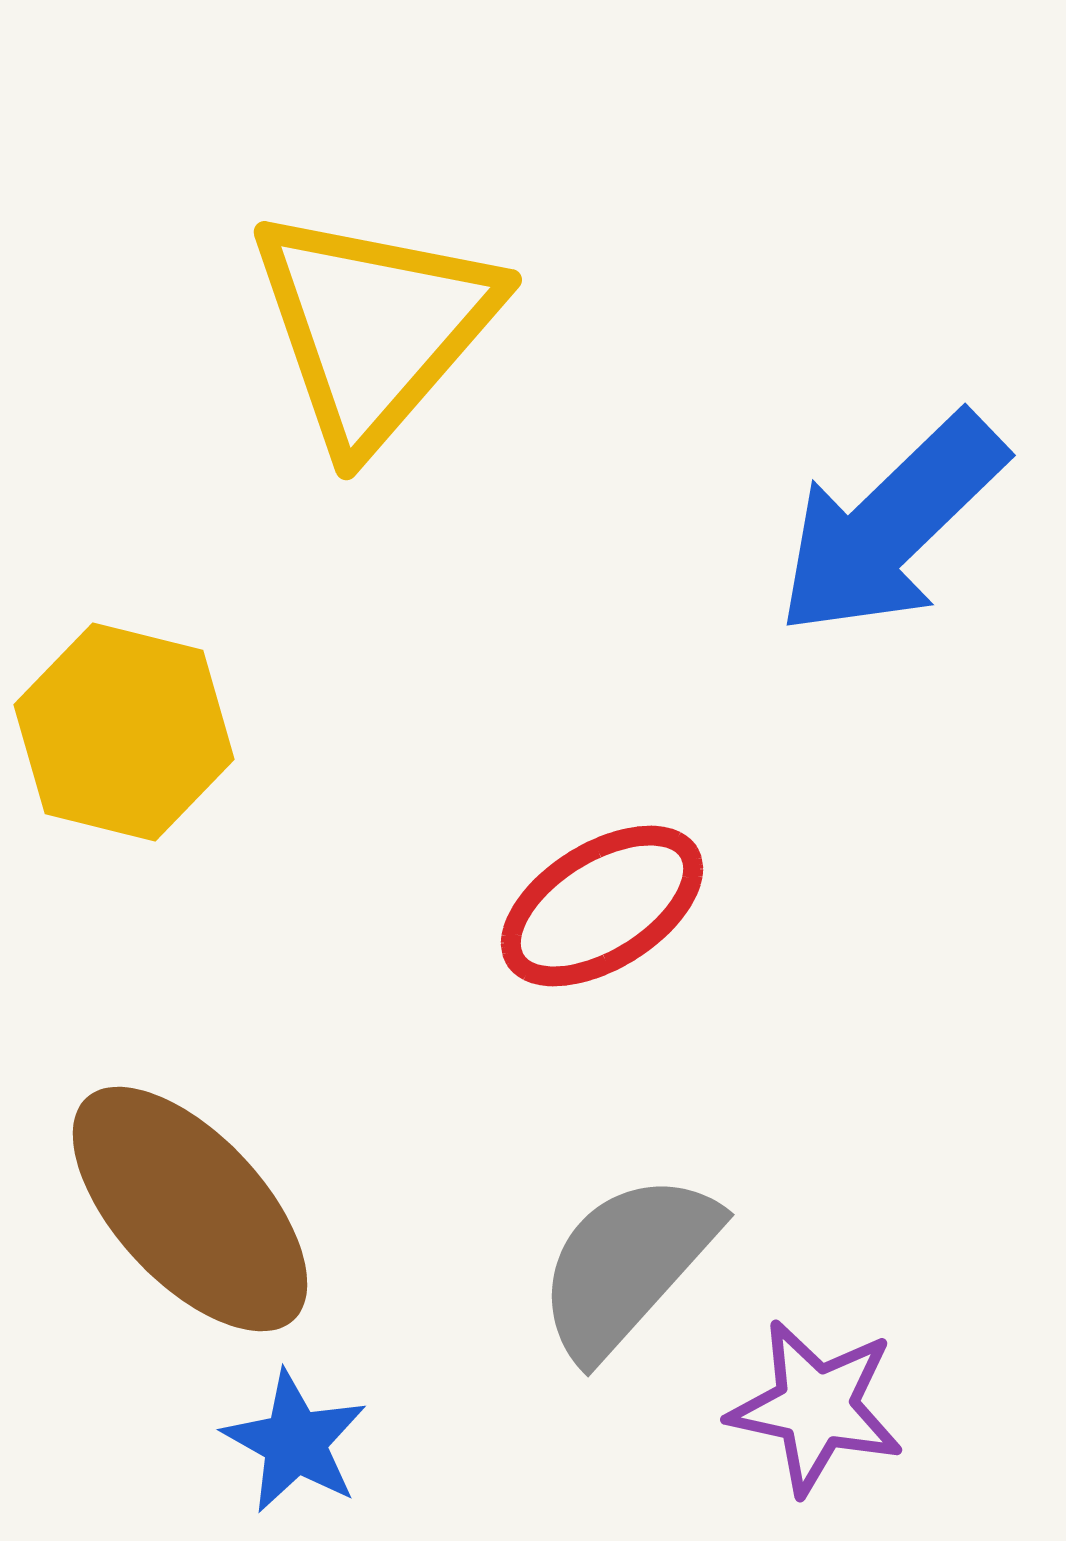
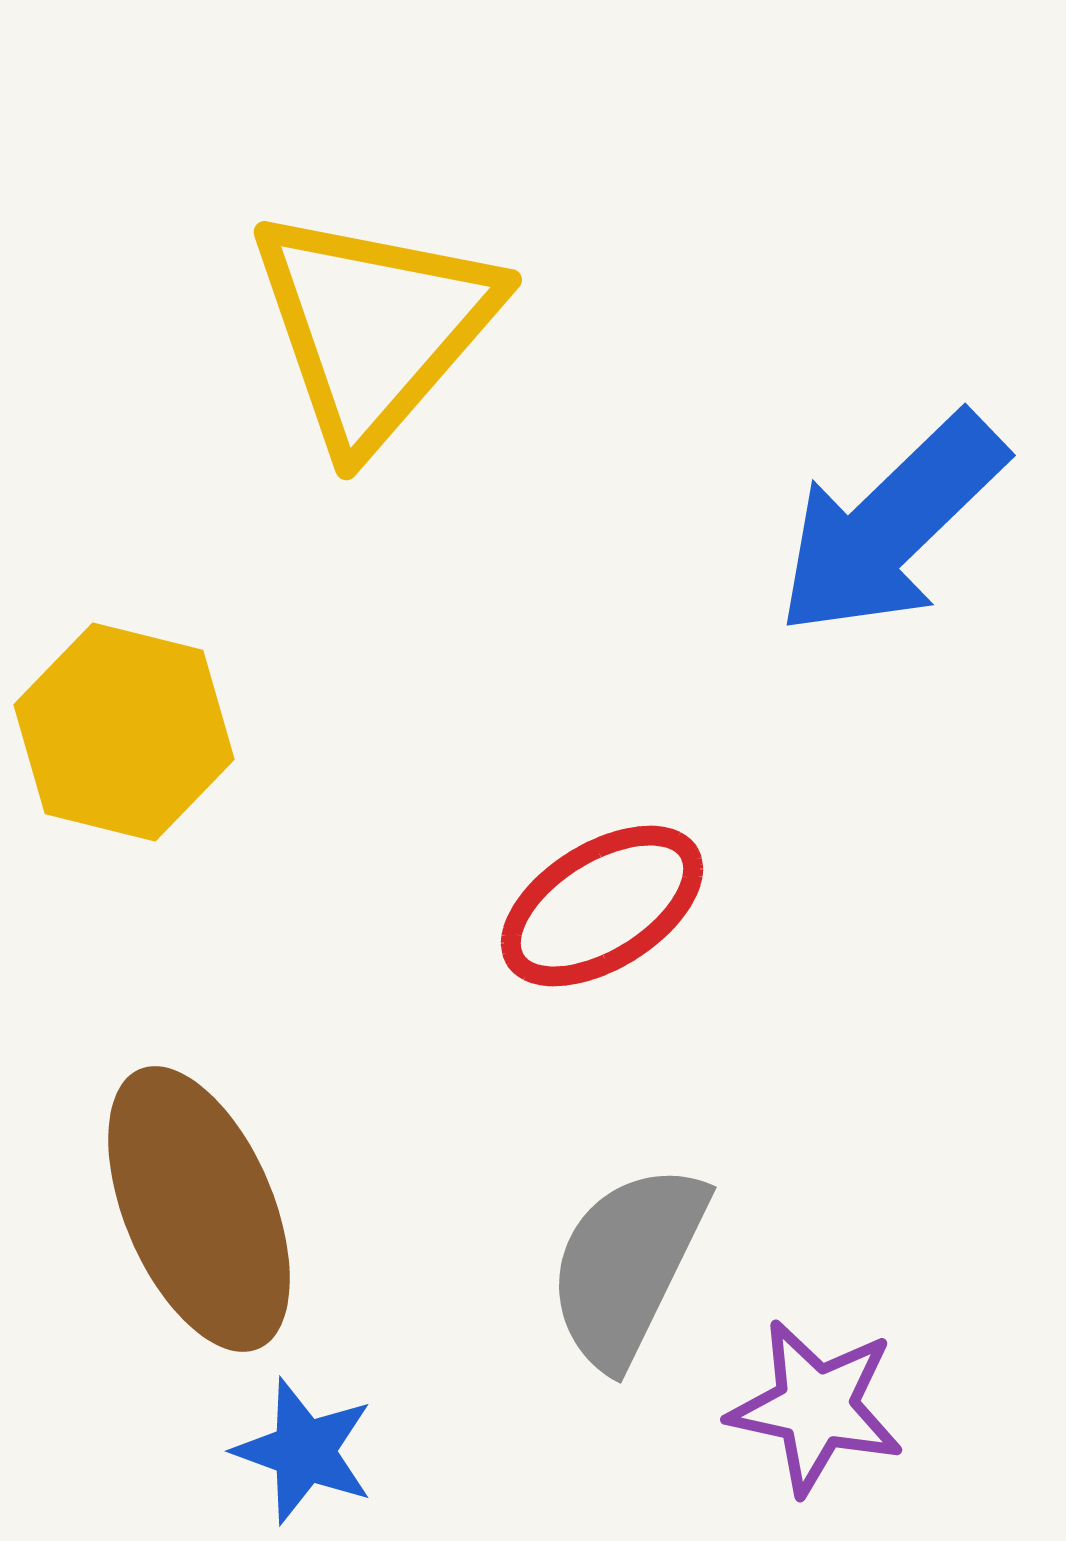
brown ellipse: moved 9 px right; rotated 20 degrees clockwise
gray semicircle: rotated 16 degrees counterclockwise
blue star: moved 9 px right, 9 px down; rotated 9 degrees counterclockwise
